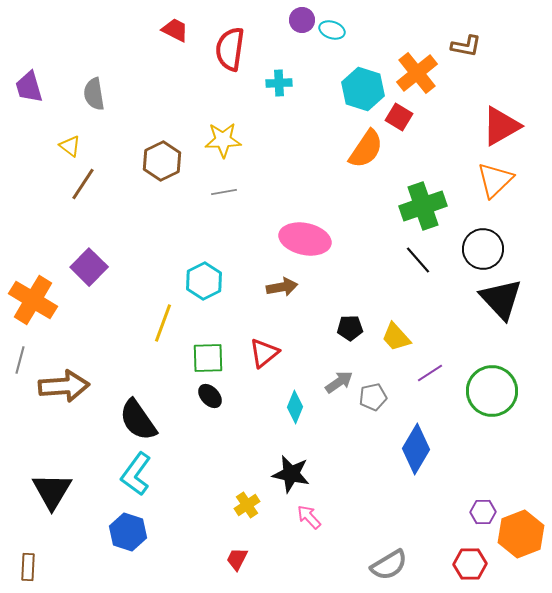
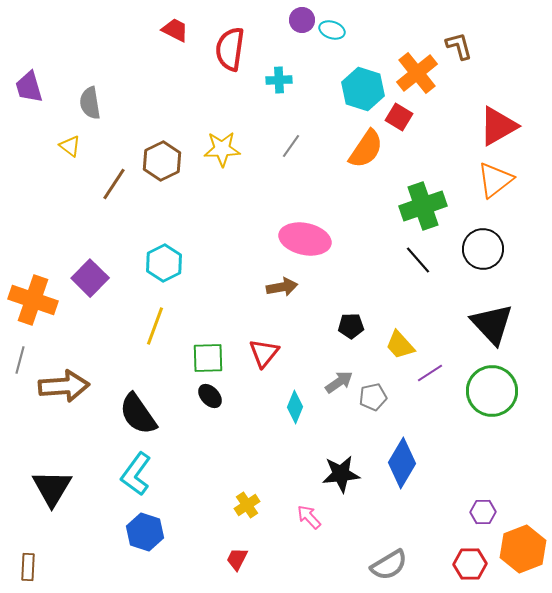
brown L-shape at (466, 46): moved 7 px left; rotated 116 degrees counterclockwise
cyan cross at (279, 83): moved 3 px up
gray semicircle at (94, 94): moved 4 px left, 9 px down
red triangle at (501, 126): moved 3 px left
yellow star at (223, 140): moved 1 px left, 9 px down
orange triangle at (495, 180): rotated 6 degrees clockwise
brown line at (83, 184): moved 31 px right
gray line at (224, 192): moved 67 px right, 46 px up; rotated 45 degrees counterclockwise
purple square at (89, 267): moved 1 px right, 11 px down
cyan hexagon at (204, 281): moved 40 px left, 18 px up
black triangle at (501, 299): moved 9 px left, 25 px down
orange cross at (33, 300): rotated 12 degrees counterclockwise
yellow line at (163, 323): moved 8 px left, 3 px down
black pentagon at (350, 328): moved 1 px right, 2 px up
yellow trapezoid at (396, 337): moved 4 px right, 8 px down
red triangle at (264, 353): rotated 12 degrees counterclockwise
black semicircle at (138, 420): moved 6 px up
blue diamond at (416, 449): moved 14 px left, 14 px down
black star at (291, 474): moved 50 px right; rotated 18 degrees counterclockwise
black triangle at (52, 491): moved 3 px up
blue hexagon at (128, 532): moved 17 px right
orange hexagon at (521, 534): moved 2 px right, 15 px down
